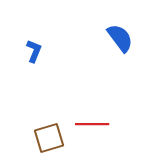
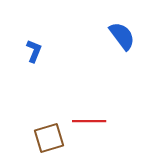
blue semicircle: moved 2 px right, 2 px up
red line: moved 3 px left, 3 px up
